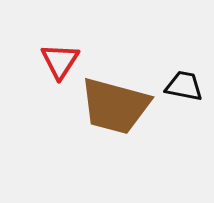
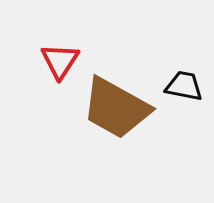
brown trapezoid: moved 1 px right, 2 px down; rotated 14 degrees clockwise
